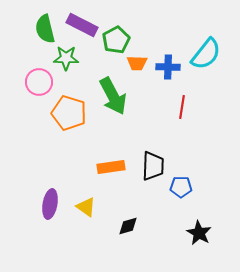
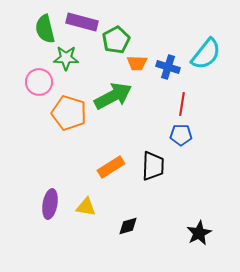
purple rectangle: moved 3 px up; rotated 12 degrees counterclockwise
blue cross: rotated 15 degrees clockwise
green arrow: rotated 90 degrees counterclockwise
red line: moved 3 px up
orange rectangle: rotated 24 degrees counterclockwise
blue pentagon: moved 52 px up
yellow triangle: rotated 25 degrees counterclockwise
black star: rotated 15 degrees clockwise
